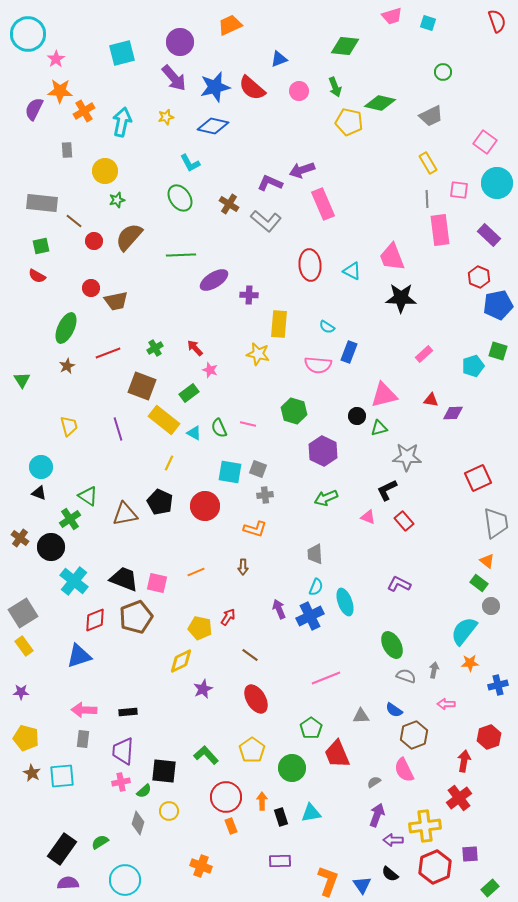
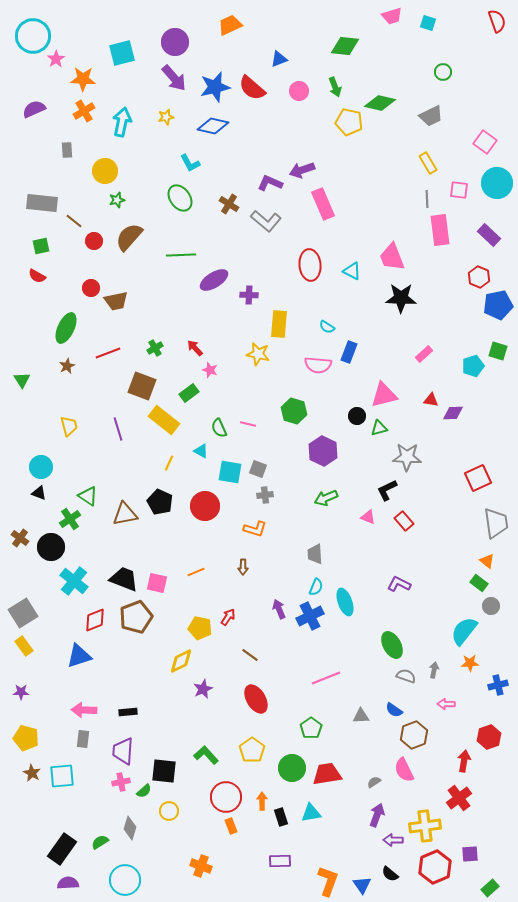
cyan circle at (28, 34): moved 5 px right, 2 px down
purple circle at (180, 42): moved 5 px left
orange star at (60, 91): moved 23 px right, 12 px up
purple semicircle at (34, 109): rotated 40 degrees clockwise
cyan triangle at (194, 433): moved 7 px right, 18 px down
red trapezoid at (337, 754): moved 10 px left, 20 px down; rotated 104 degrees clockwise
gray diamond at (138, 823): moved 8 px left, 5 px down
